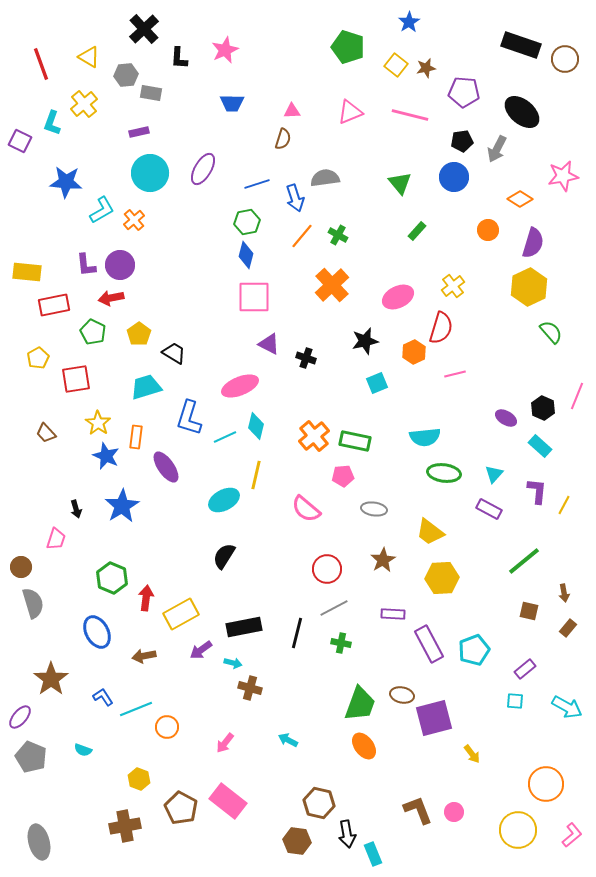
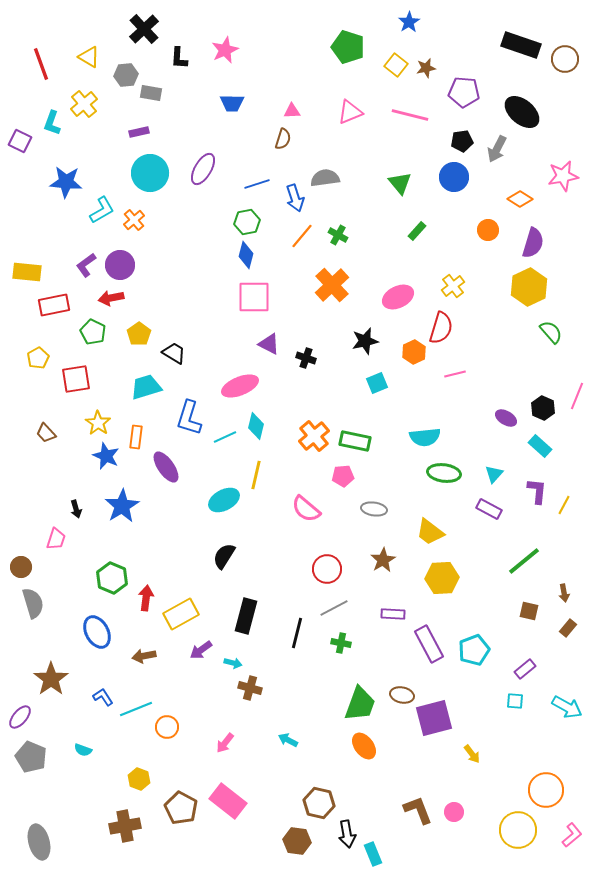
purple L-shape at (86, 265): rotated 60 degrees clockwise
black rectangle at (244, 627): moved 2 px right, 11 px up; rotated 64 degrees counterclockwise
orange circle at (546, 784): moved 6 px down
